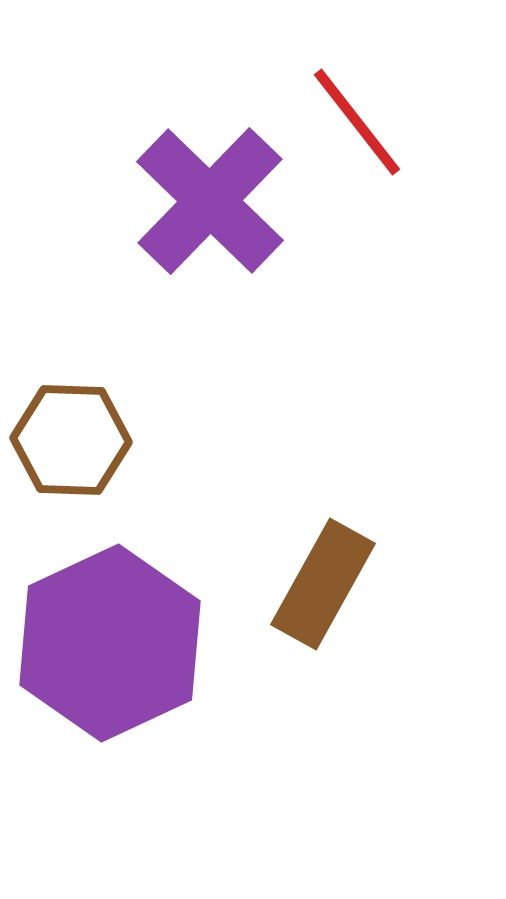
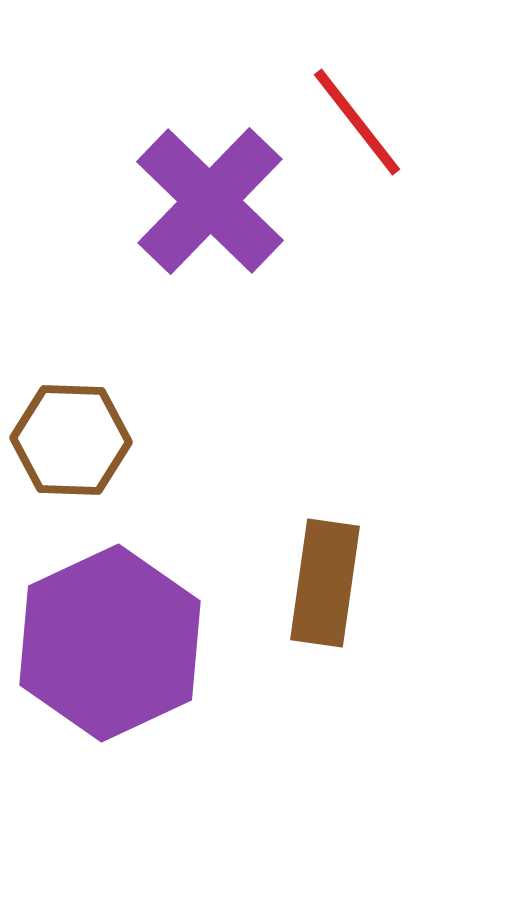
brown rectangle: moved 2 px right, 1 px up; rotated 21 degrees counterclockwise
